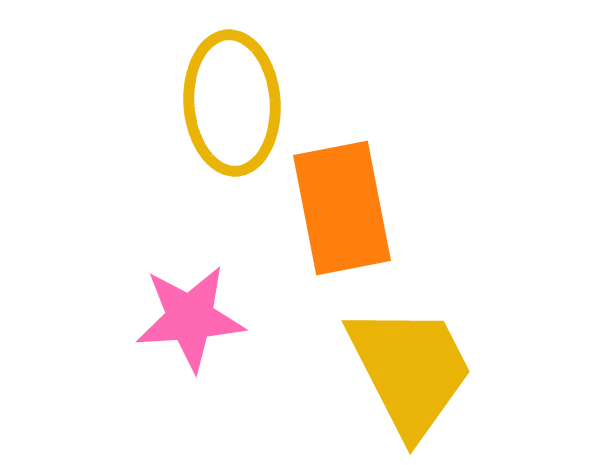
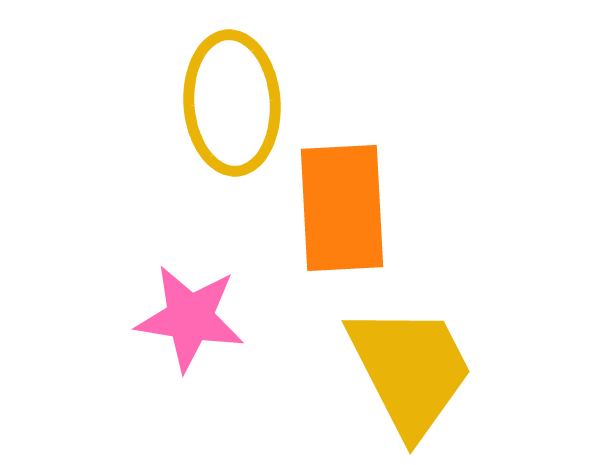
orange rectangle: rotated 8 degrees clockwise
pink star: rotated 13 degrees clockwise
